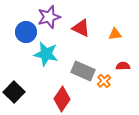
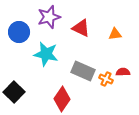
blue circle: moved 7 px left
red semicircle: moved 6 px down
orange cross: moved 2 px right, 2 px up; rotated 24 degrees counterclockwise
